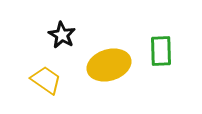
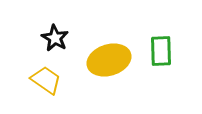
black star: moved 7 px left, 3 px down
yellow ellipse: moved 5 px up
